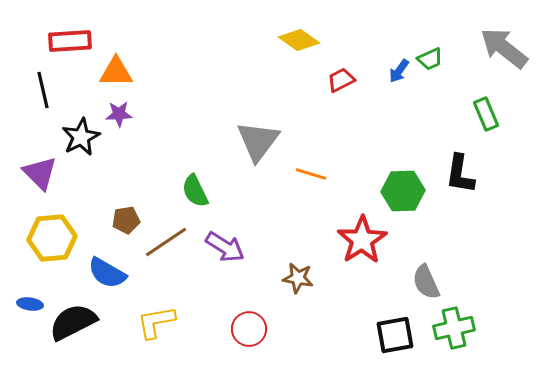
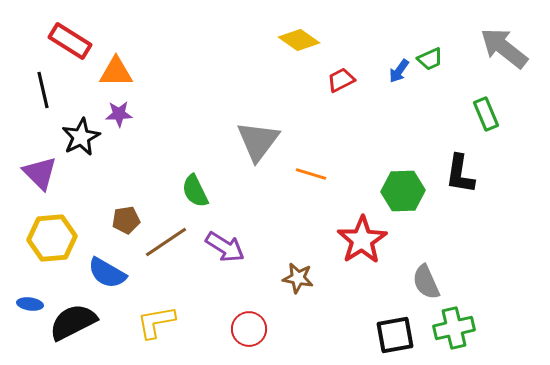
red rectangle: rotated 36 degrees clockwise
